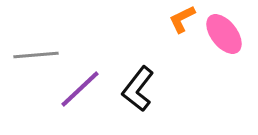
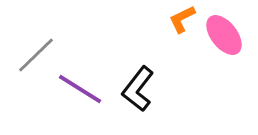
pink ellipse: moved 1 px down
gray line: rotated 39 degrees counterclockwise
purple line: rotated 75 degrees clockwise
